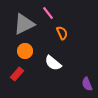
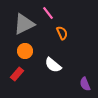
white semicircle: moved 2 px down
purple semicircle: moved 2 px left
